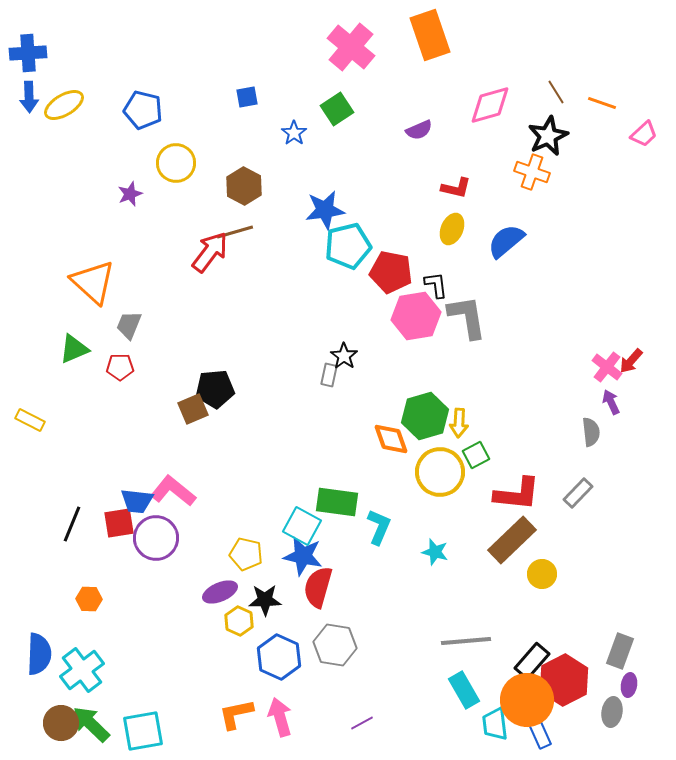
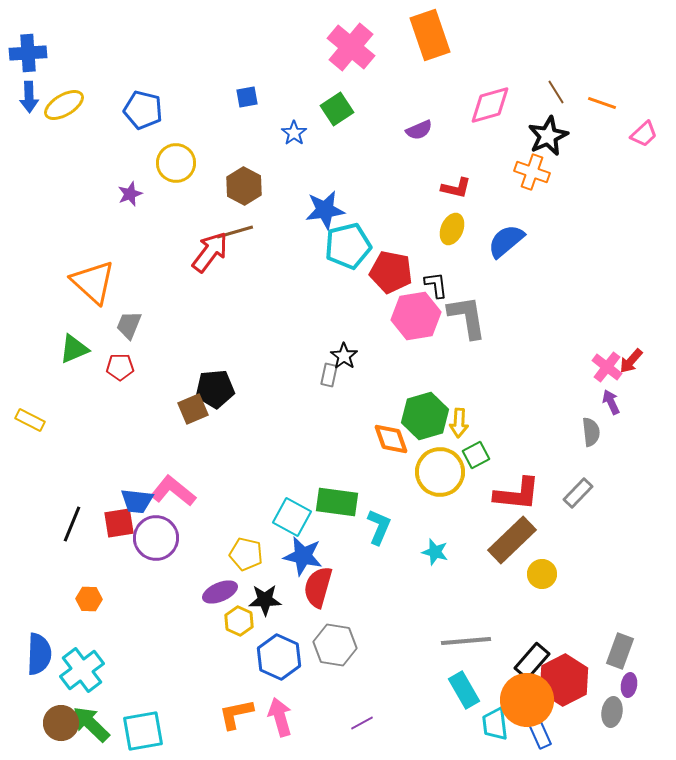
cyan square at (302, 526): moved 10 px left, 9 px up
